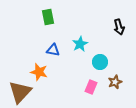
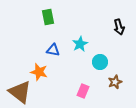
pink rectangle: moved 8 px left, 4 px down
brown triangle: rotated 35 degrees counterclockwise
